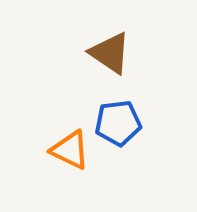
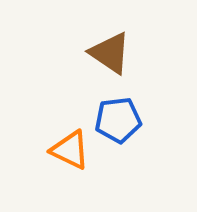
blue pentagon: moved 3 px up
